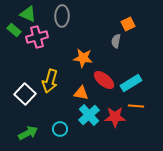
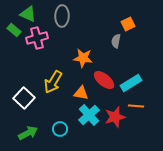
pink cross: moved 1 px down
yellow arrow: moved 3 px right, 1 px down; rotated 15 degrees clockwise
white square: moved 1 px left, 4 px down
red star: rotated 15 degrees counterclockwise
